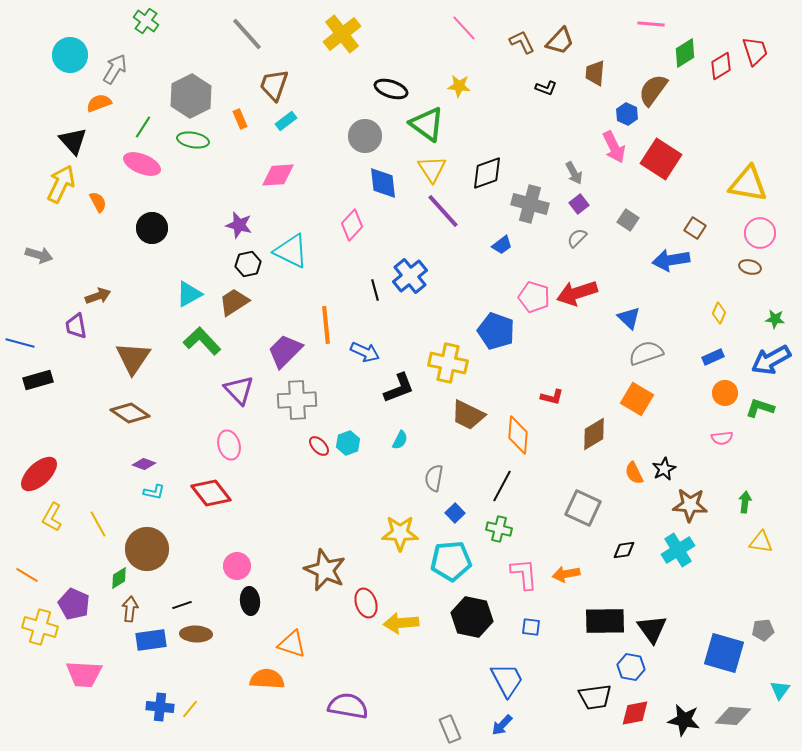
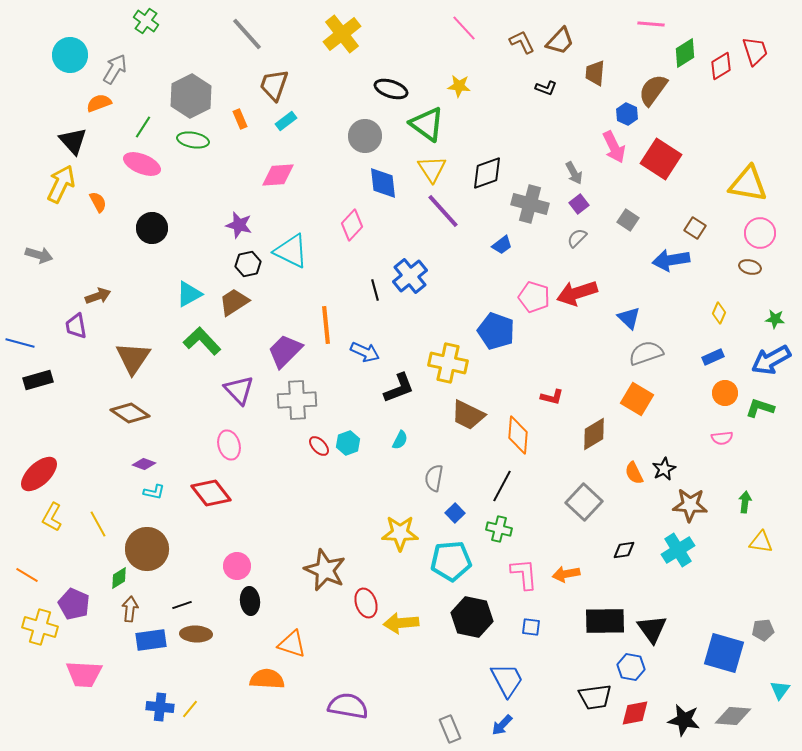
gray square at (583, 508): moved 1 px right, 6 px up; rotated 18 degrees clockwise
